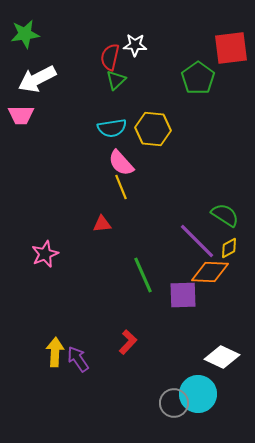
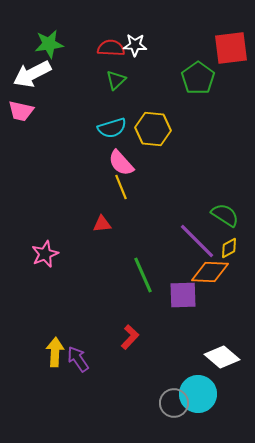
green star: moved 24 px right, 10 px down
red semicircle: moved 1 px right, 9 px up; rotated 80 degrees clockwise
white arrow: moved 5 px left, 5 px up
pink trapezoid: moved 4 px up; rotated 12 degrees clockwise
cyan semicircle: rotated 8 degrees counterclockwise
red L-shape: moved 2 px right, 5 px up
white diamond: rotated 16 degrees clockwise
